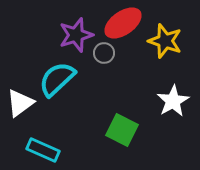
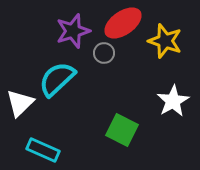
purple star: moved 3 px left, 4 px up
white triangle: rotated 8 degrees counterclockwise
